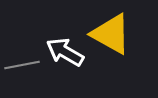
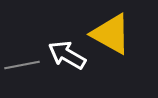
white arrow: moved 2 px right, 3 px down
